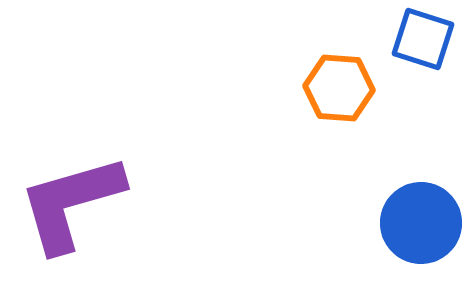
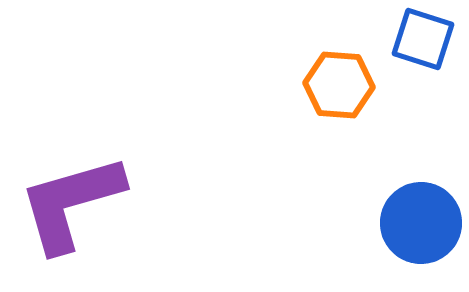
orange hexagon: moved 3 px up
